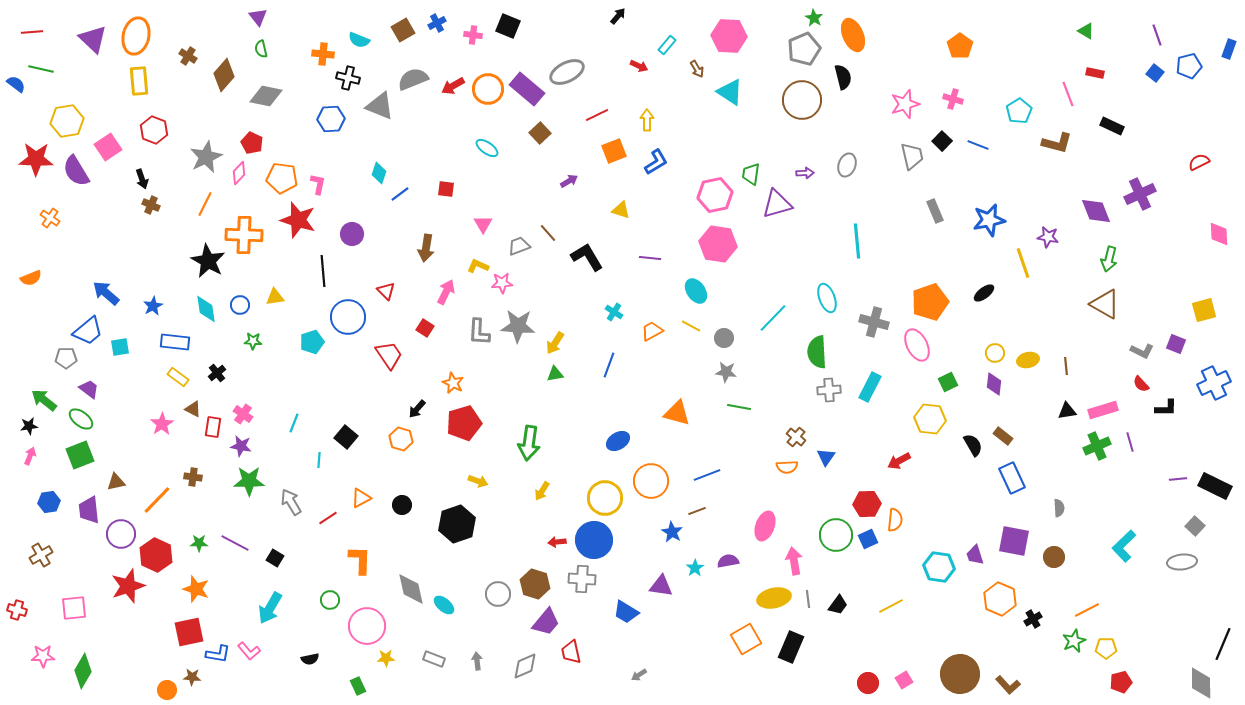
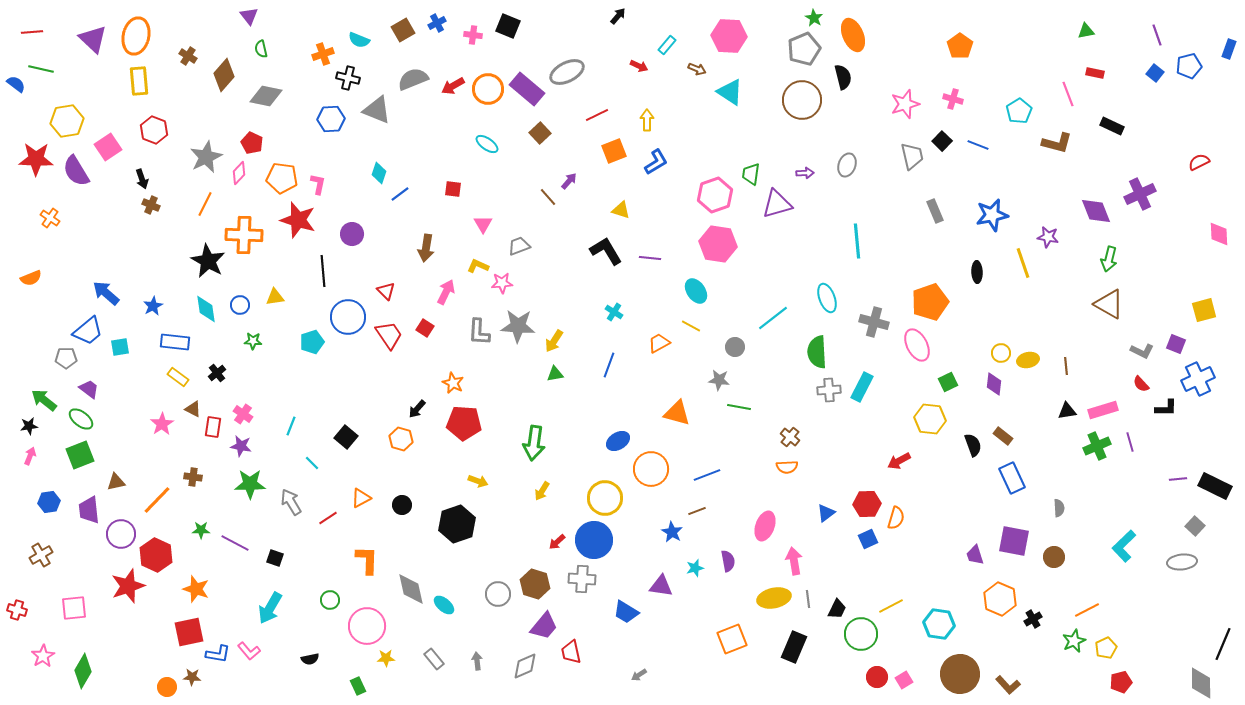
purple triangle at (258, 17): moved 9 px left, 1 px up
green triangle at (1086, 31): rotated 42 degrees counterclockwise
orange cross at (323, 54): rotated 25 degrees counterclockwise
brown arrow at (697, 69): rotated 36 degrees counterclockwise
gray triangle at (380, 106): moved 3 px left, 4 px down
cyan ellipse at (487, 148): moved 4 px up
purple arrow at (569, 181): rotated 18 degrees counterclockwise
red square at (446, 189): moved 7 px right
pink hexagon at (715, 195): rotated 8 degrees counterclockwise
blue star at (989, 220): moved 3 px right, 5 px up
brown line at (548, 233): moved 36 px up
black L-shape at (587, 257): moved 19 px right, 6 px up
black ellipse at (984, 293): moved 7 px left, 21 px up; rotated 55 degrees counterclockwise
brown triangle at (1105, 304): moved 4 px right
cyan line at (773, 318): rotated 8 degrees clockwise
orange trapezoid at (652, 331): moved 7 px right, 12 px down
gray circle at (724, 338): moved 11 px right, 9 px down
yellow arrow at (555, 343): moved 1 px left, 2 px up
yellow circle at (995, 353): moved 6 px right
red trapezoid at (389, 355): moved 20 px up
gray star at (726, 372): moved 7 px left, 8 px down
blue cross at (1214, 383): moved 16 px left, 4 px up
cyan rectangle at (870, 387): moved 8 px left
cyan line at (294, 423): moved 3 px left, 3 px down
red pentagon at (464, 423): rotated 20 degrees clockwise
brown cross at (796, 437): moved 6 px left
green arrow at (529, 443): moved 5 px right
black semicircle at (973, 445): rotated 10 degrees clockwise
blue triangle at (826, 457): moved 56 px down; rotated 18 degrees clockwise
cyan line at (319, 460): moved 7 px left, 3 px down; rotated 49 degrees counterclockwise
green star at (249, 481): moved 1 px right, 3 px down
orange circle at (651, 481): moved 12 px up
orange semicircle at (895, 520): moved 1 px right, 2 px up; rotated 10 degrees clockwise
green circle at (836, 535): moved 25 px right, 99 px down
red arrow at (557, 542): rotated 36 degrees counterclockwise
green star at (199, 543): moved 2 px right, 13 px up
black square at (275, 558): rotated 12 degrees counterclockwise
orange L-shape at (360, 560): moved 7 px right
purple semicircle at (728, 561): rotated 90 degrees clockwise
cyan hexagon at (939, 567): moved 57 px down
cyan star at (695, 568): rotated 18 degrees clockwise
black trapezoid at (838, 605): moved 1 px left, 4 px down; rotated 10 degrees counterclockwise
purple trapezoid at (546, 622): moved 2 px left, 4 px down
orange square at (746, 639): moved 14 px left; rotated 8 degrees clockwise
black rectangle at (791, 647): moved 3 px right
yellow pentagon at (1106, 648): rotated 25 degrees counterclockwise
pink star at (43, 656): rotated 30 degrees counterclockwise
gray rectangle at (434, 659): rotated 30 degrees clockwise
red circle at (868, 683): moved 9 px right, 6 px up
orange circle at (167, 690): moved 3 px up
